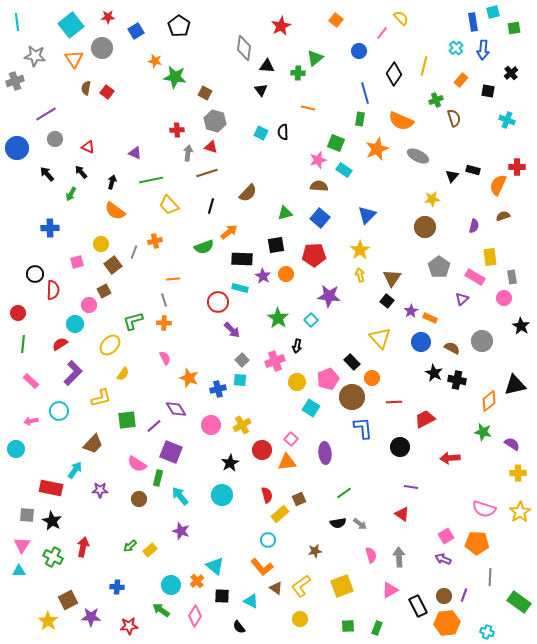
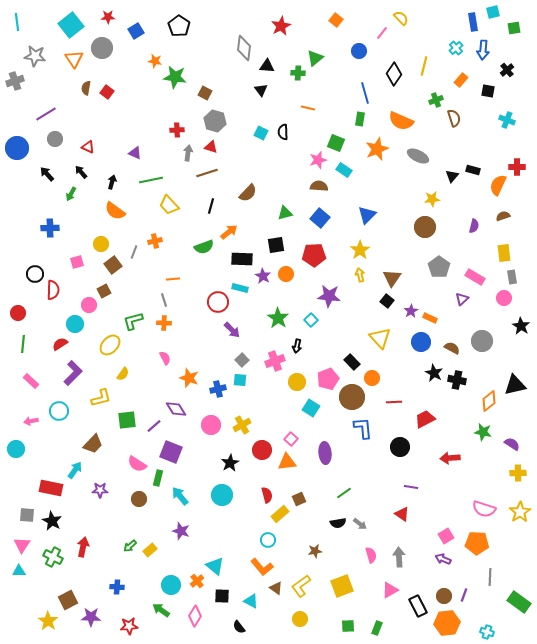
black cross at (511, 73): moved 4 px left, 3 px up
yellow rectangle at (490, 257): moved 14 px right, 4 px up
